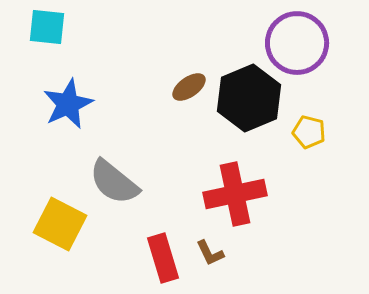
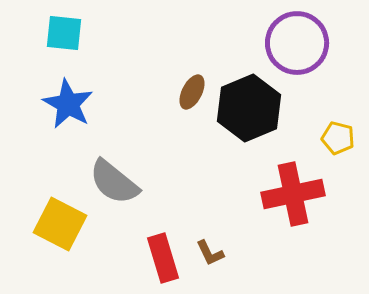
cyan square: moved 17 px right, 6 px down
brown ellipse: moved 3 px right, 5 px down; rotated 28 degrees counterclockwise
black hexagon: moved 10 px down
blue star: rotated 18 degrees counterclockwise
yellow pentagon: moved 29 px right, 6 px down
red cross: moved 58 px right
